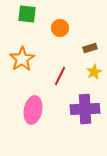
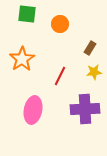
orange circle: moved 4 px up
brown rectangle: rotated 40 degrees counterclockwise
yellow star: rotated 21 degrees clockwise
